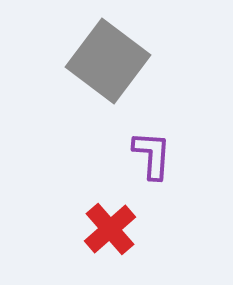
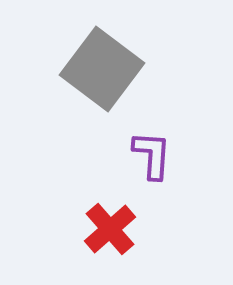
gray square: moved 6 px left, 8 px down
